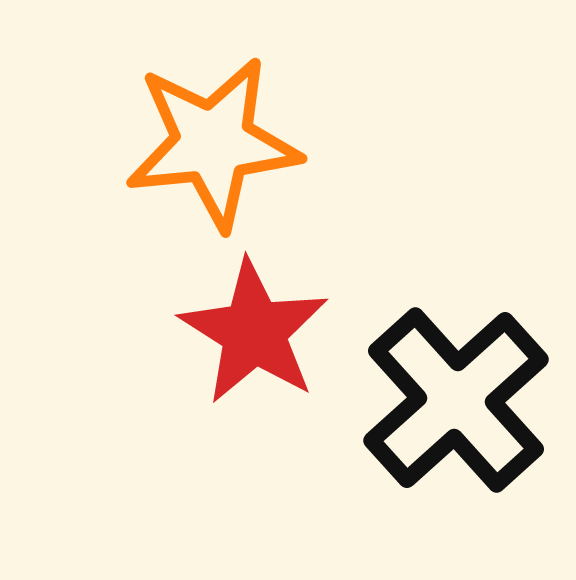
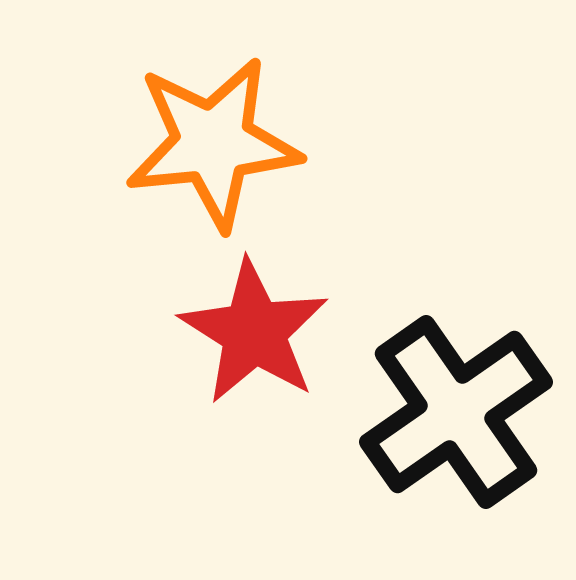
black cross: moved 12 px down; rotated 7 degrees clockwise
